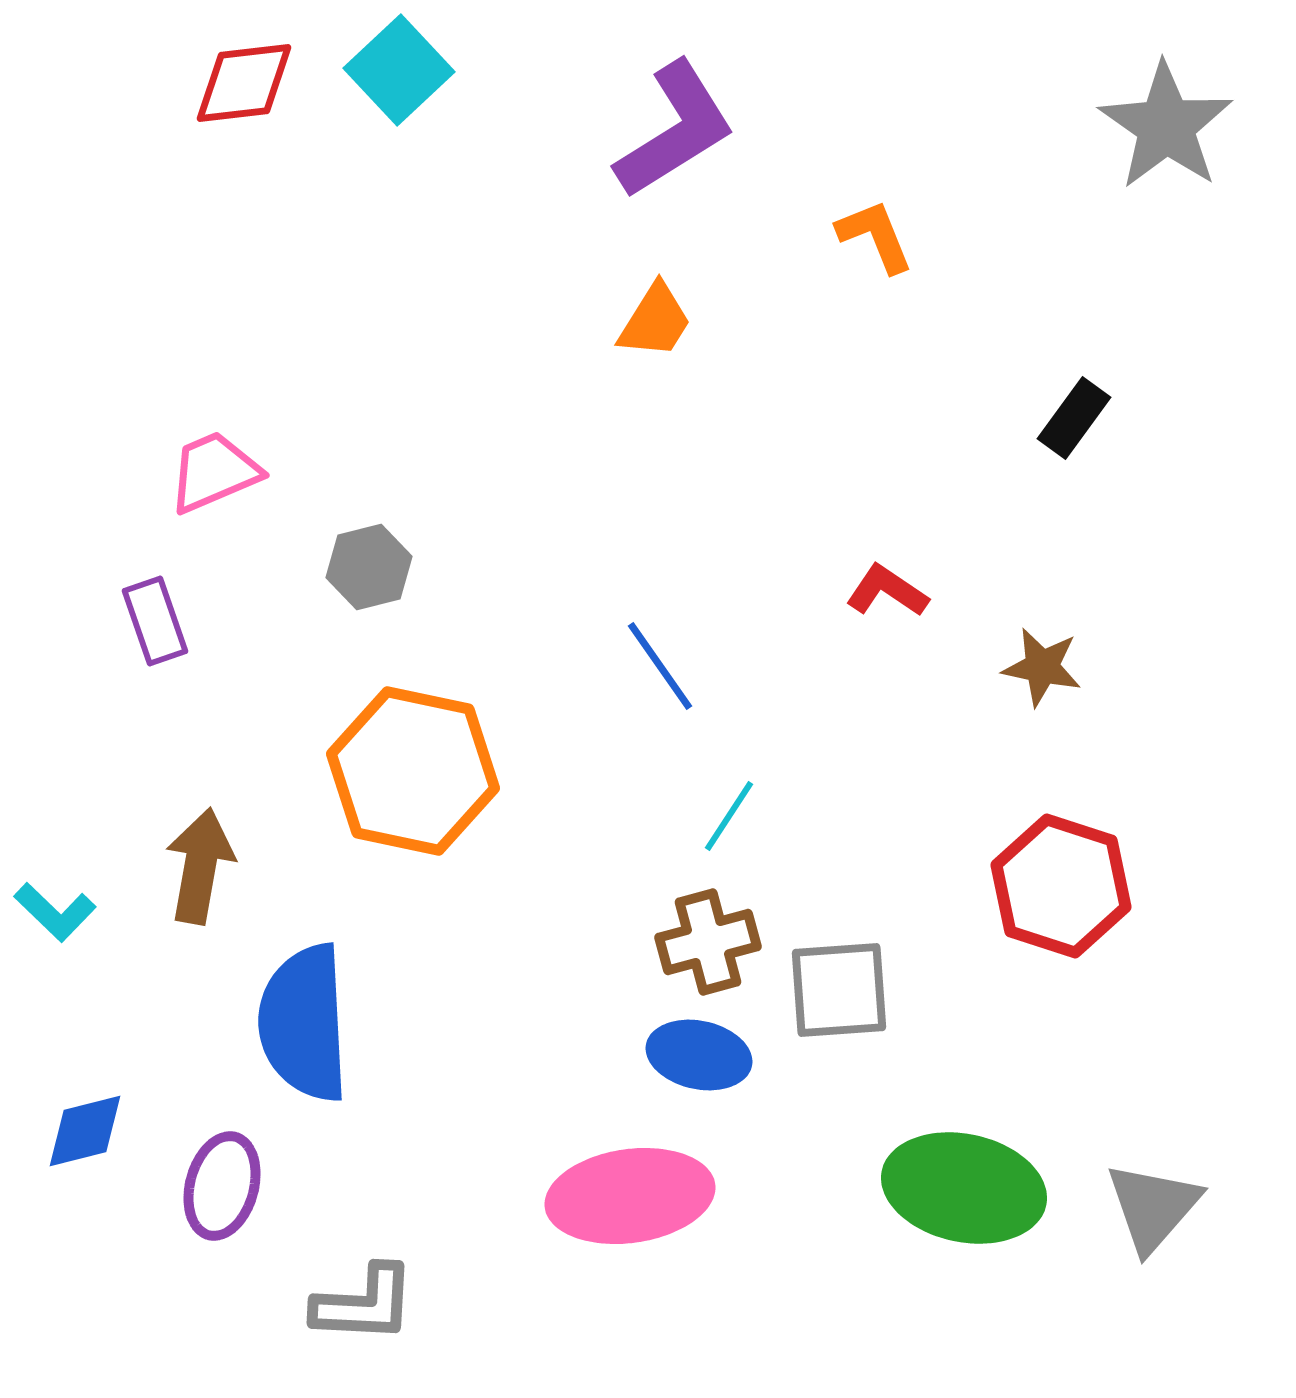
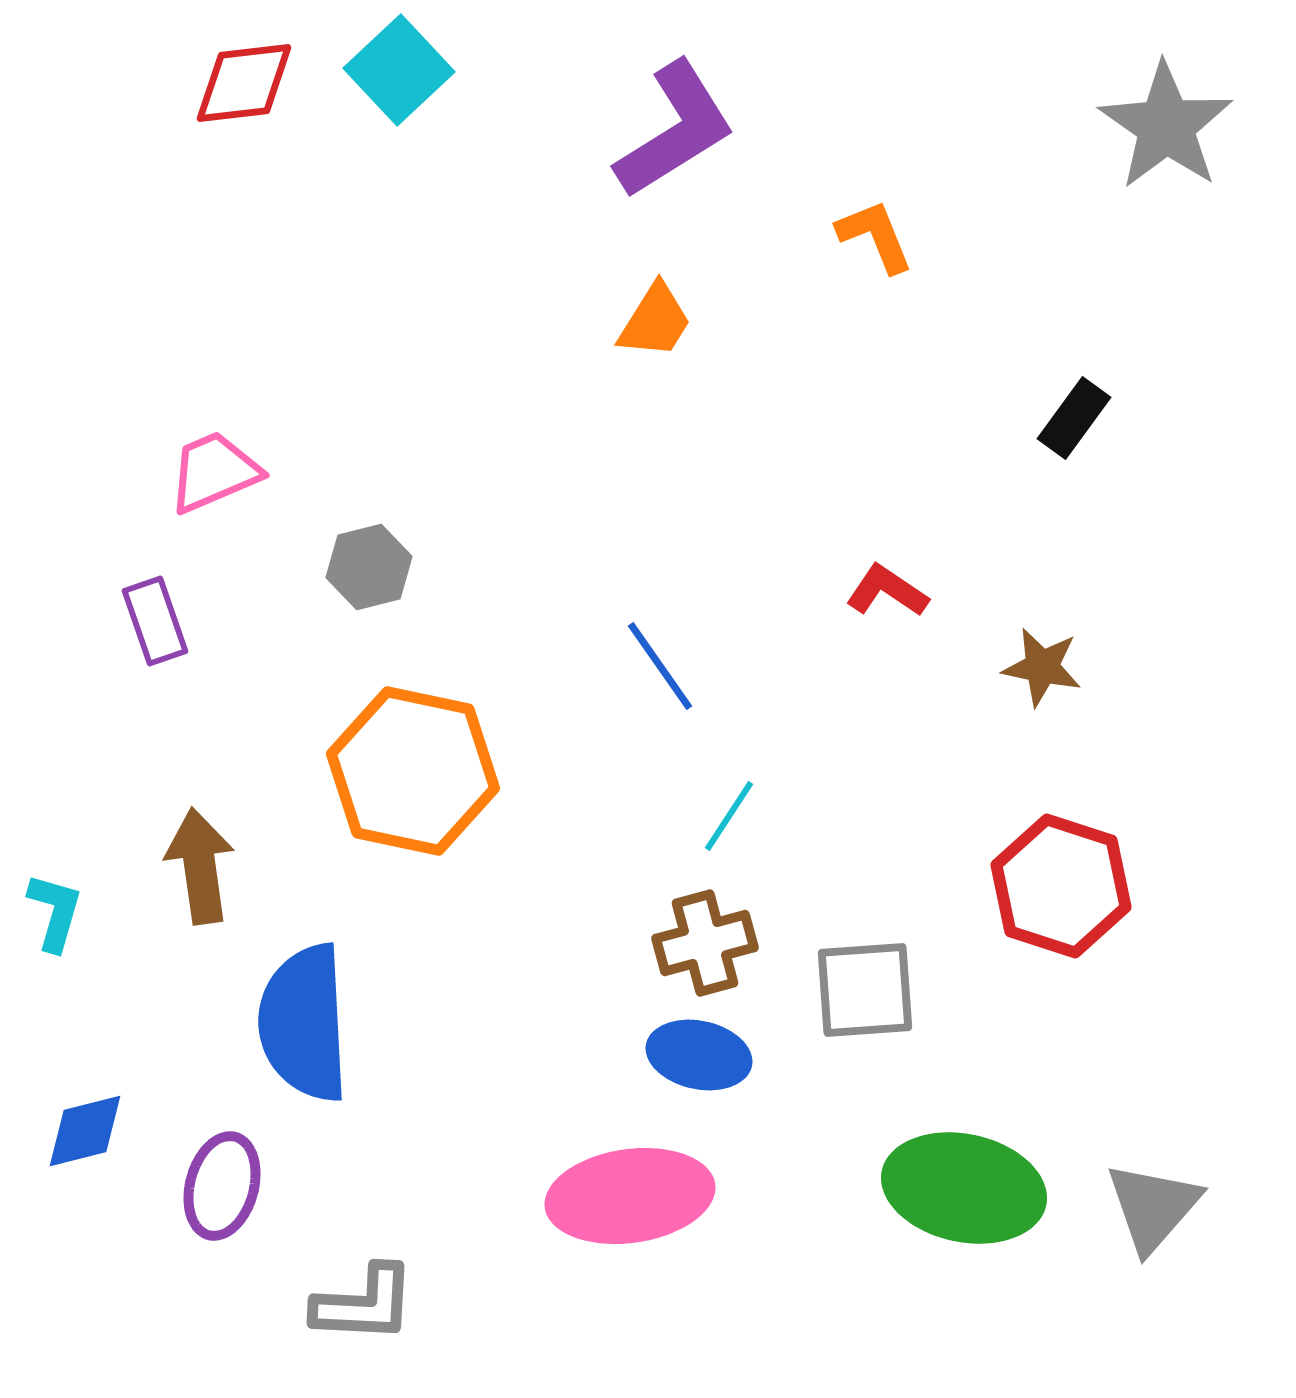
brown arrow: rotated 18 degrees counterclockwise
cyan L-shape: rotated 118 degrees counterclockwise
brown cross: moved 3 px left, 1 px down
gray square: moved 26 px right
